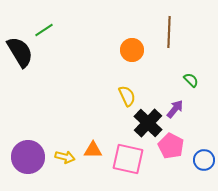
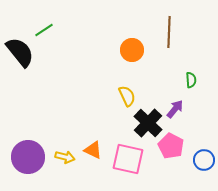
black semicircle: rotated 8 degrees counterclockwise
green semicircle: rotated 42 degrees clockwise
orange triangle: rotated 24 degrees clockwise
